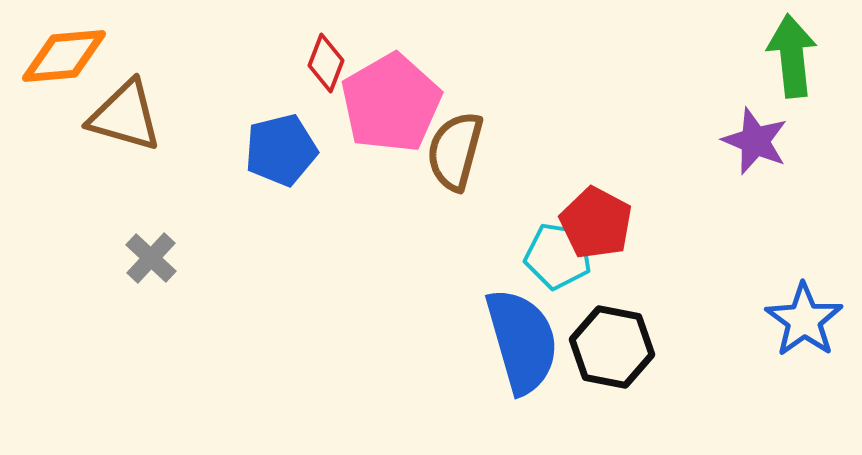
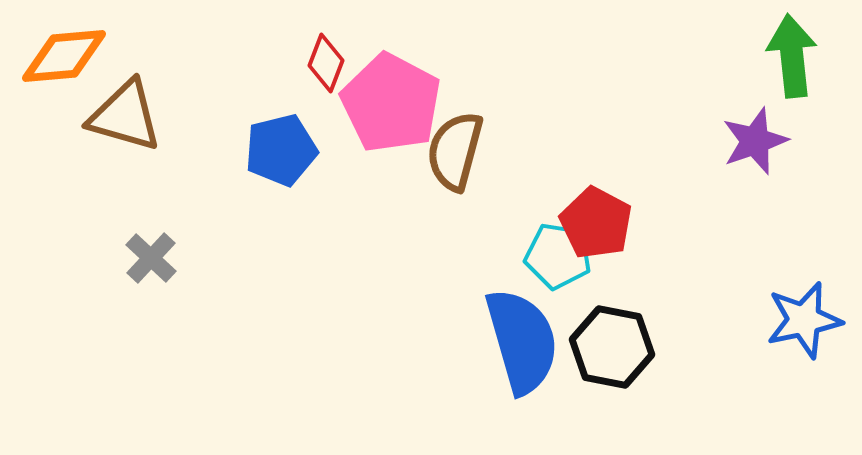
pink pentagon: rotated 14 degrees counterclockwise
purple star: rotated 30 degrees clockwise
blue star: rotated 24 degrees clockwise
